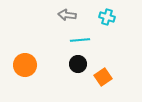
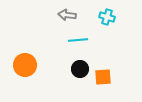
cyan line: moved 2 px left
black circle: moved 2 px right, 5 px down
orange square: rotated 30 degrees clockwise
